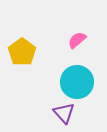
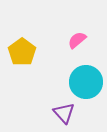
cyan circle: moved 9 px right
